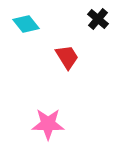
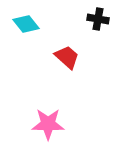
black cross: rotated 30 degrees counterclockwise
red trapezoid: rotated 16 degrees counterclockwise
